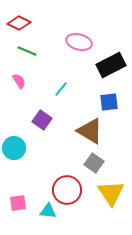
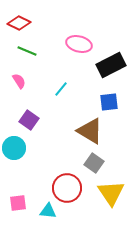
pink ellipse: moved 2 px down
purple square: moved 13 px left
red circle: moved 2 px up
